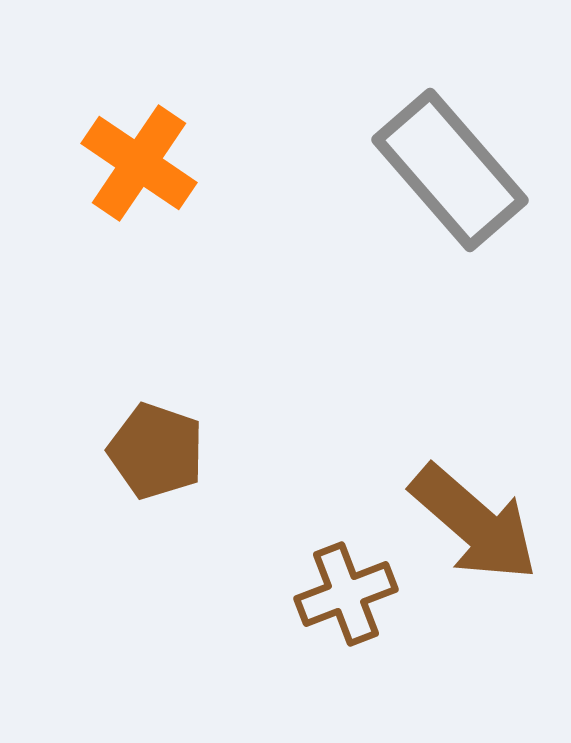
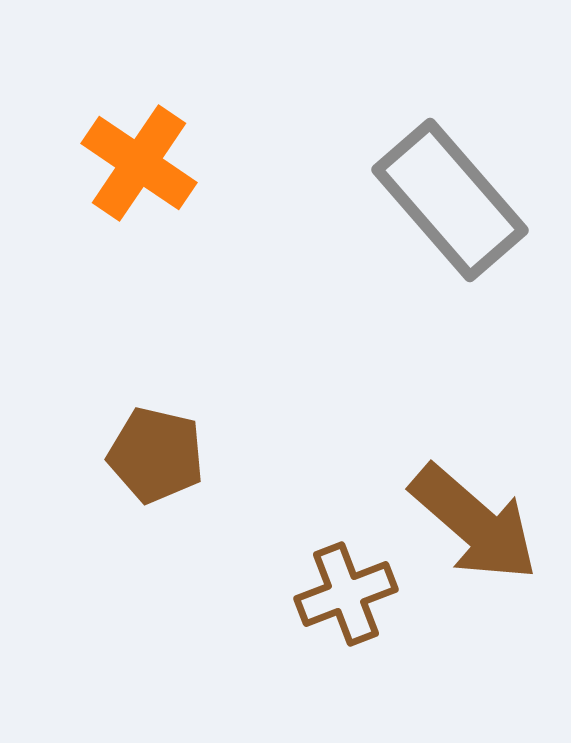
gray rectangle: moved 30 px down
brown pentagon: moved 4 px down; rotated 6 degrees counterclockwise
